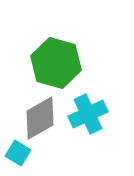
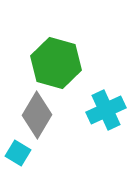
cyan cross: moved 18 px right, 4 px up
gray diamond: moved 3 px left, 3 px up; rotated 30 degrees counterclockwise
